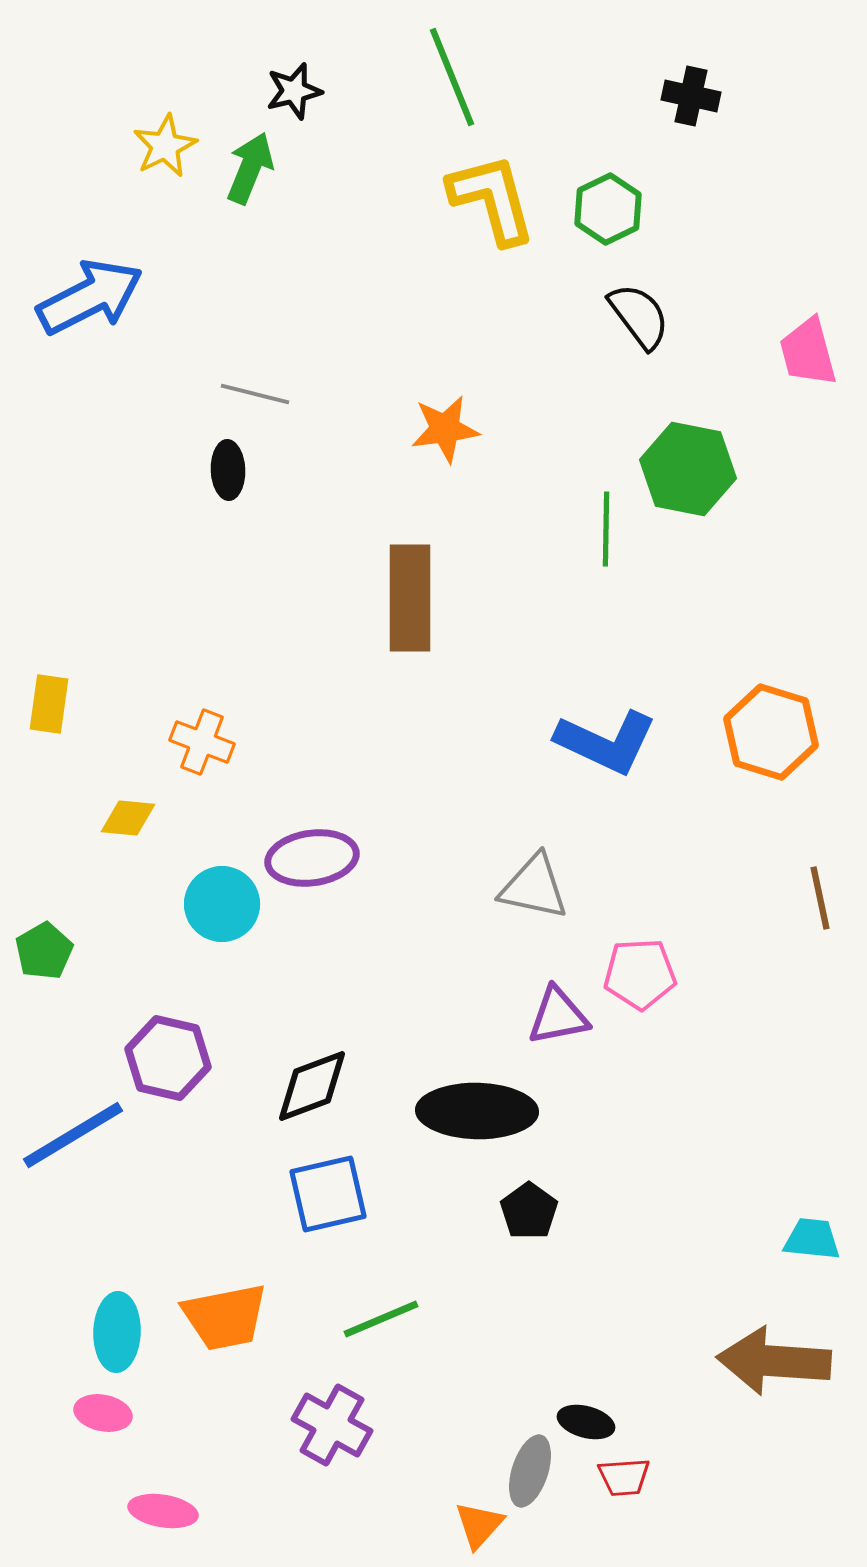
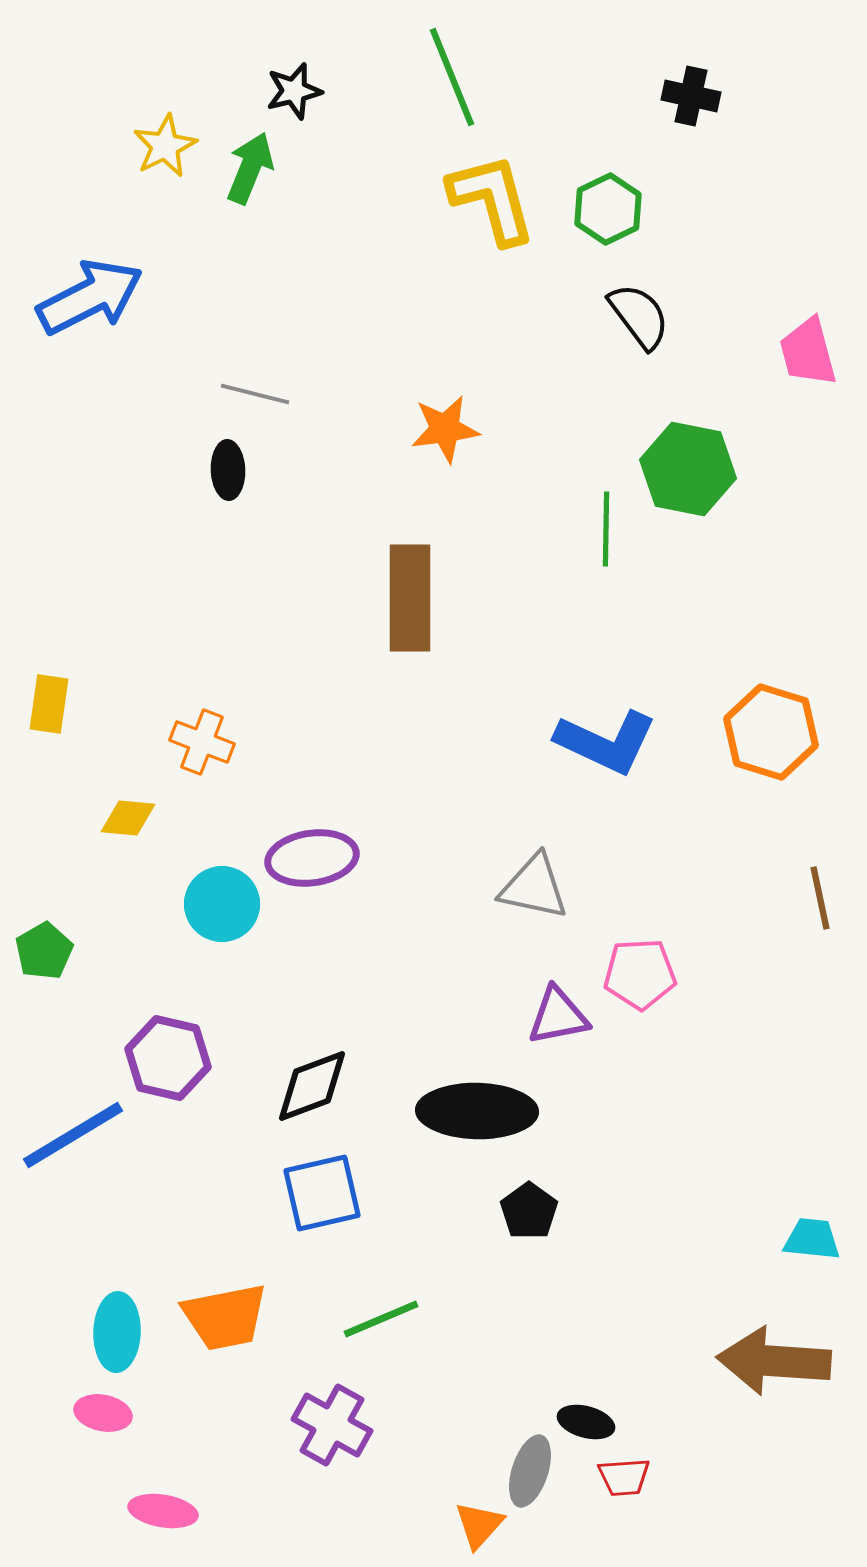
blue square at (328, 1194): moved 6 px left, 1 px up
